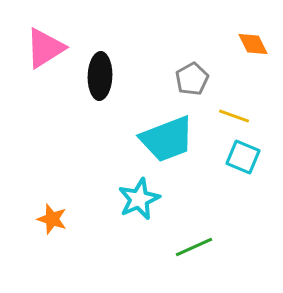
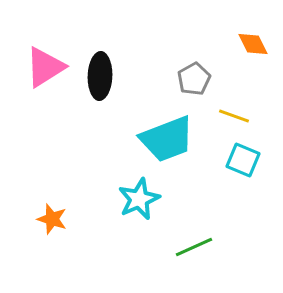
pink triangle: moved 19 px down
gray pentagon: moved 2 px right
cyan square: moved 3 px down
